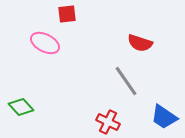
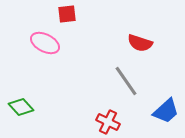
blue trapezoid: moved 2 px right, 6 px up; rotated 76 degrees counterclockwise
